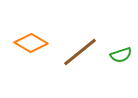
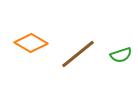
brown line: moved 2 px left, 2 px down
